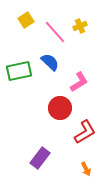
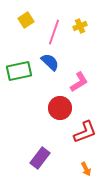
pink line: moved 1 px left; rotated 60 degrees clockwise
red L-shape: rotated 10 degrees clockwise
